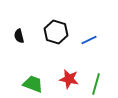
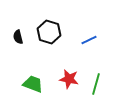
black hexagon: moved 7 px left
black semicircle: moved 1 px left, 1 px down
